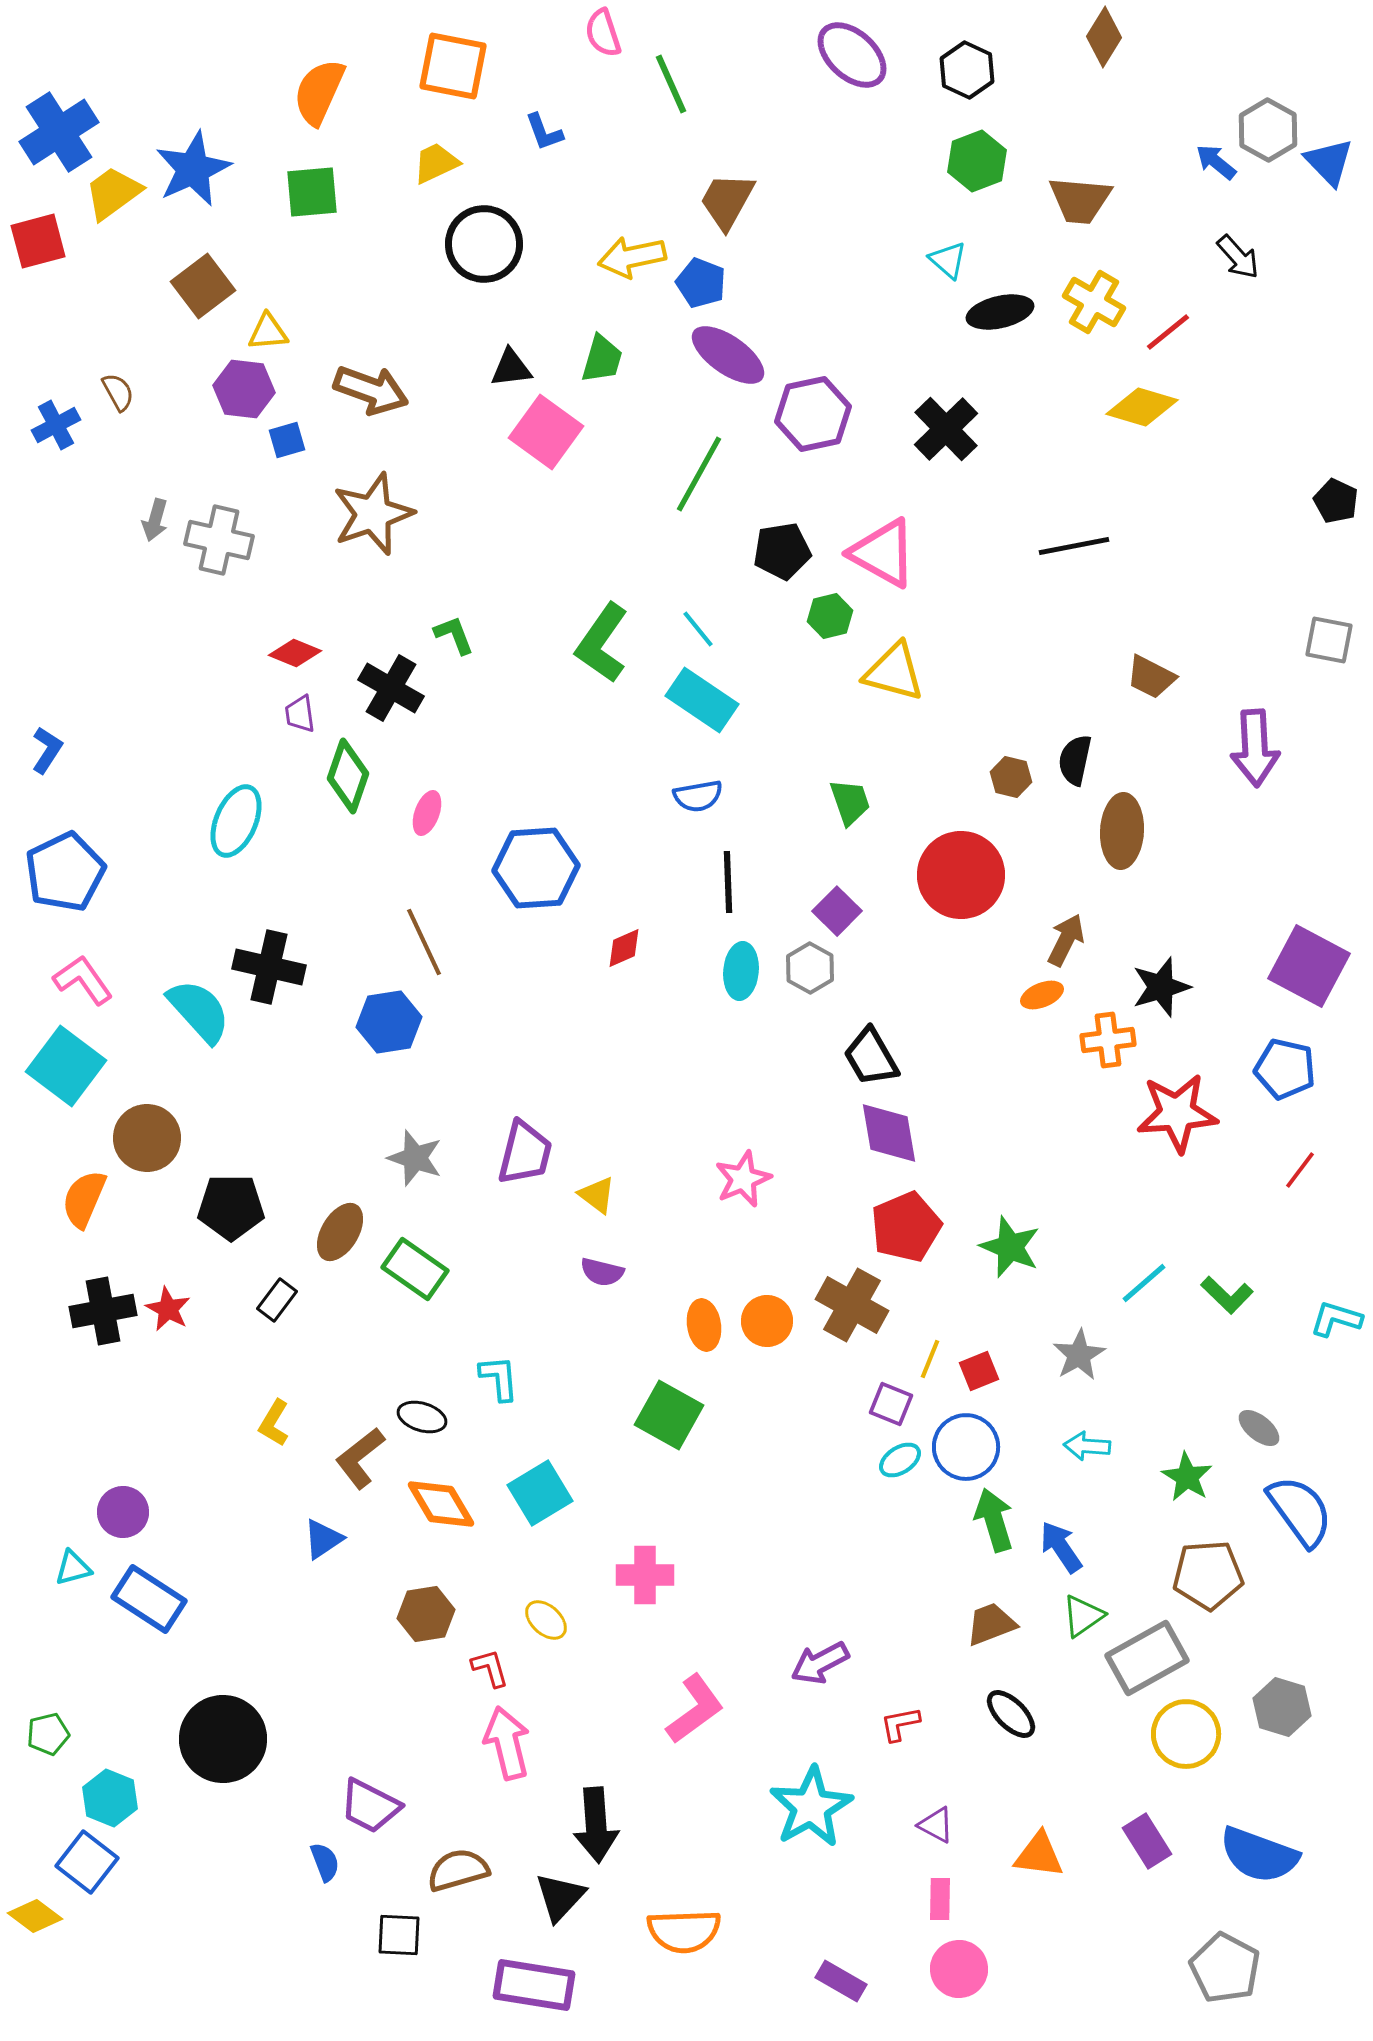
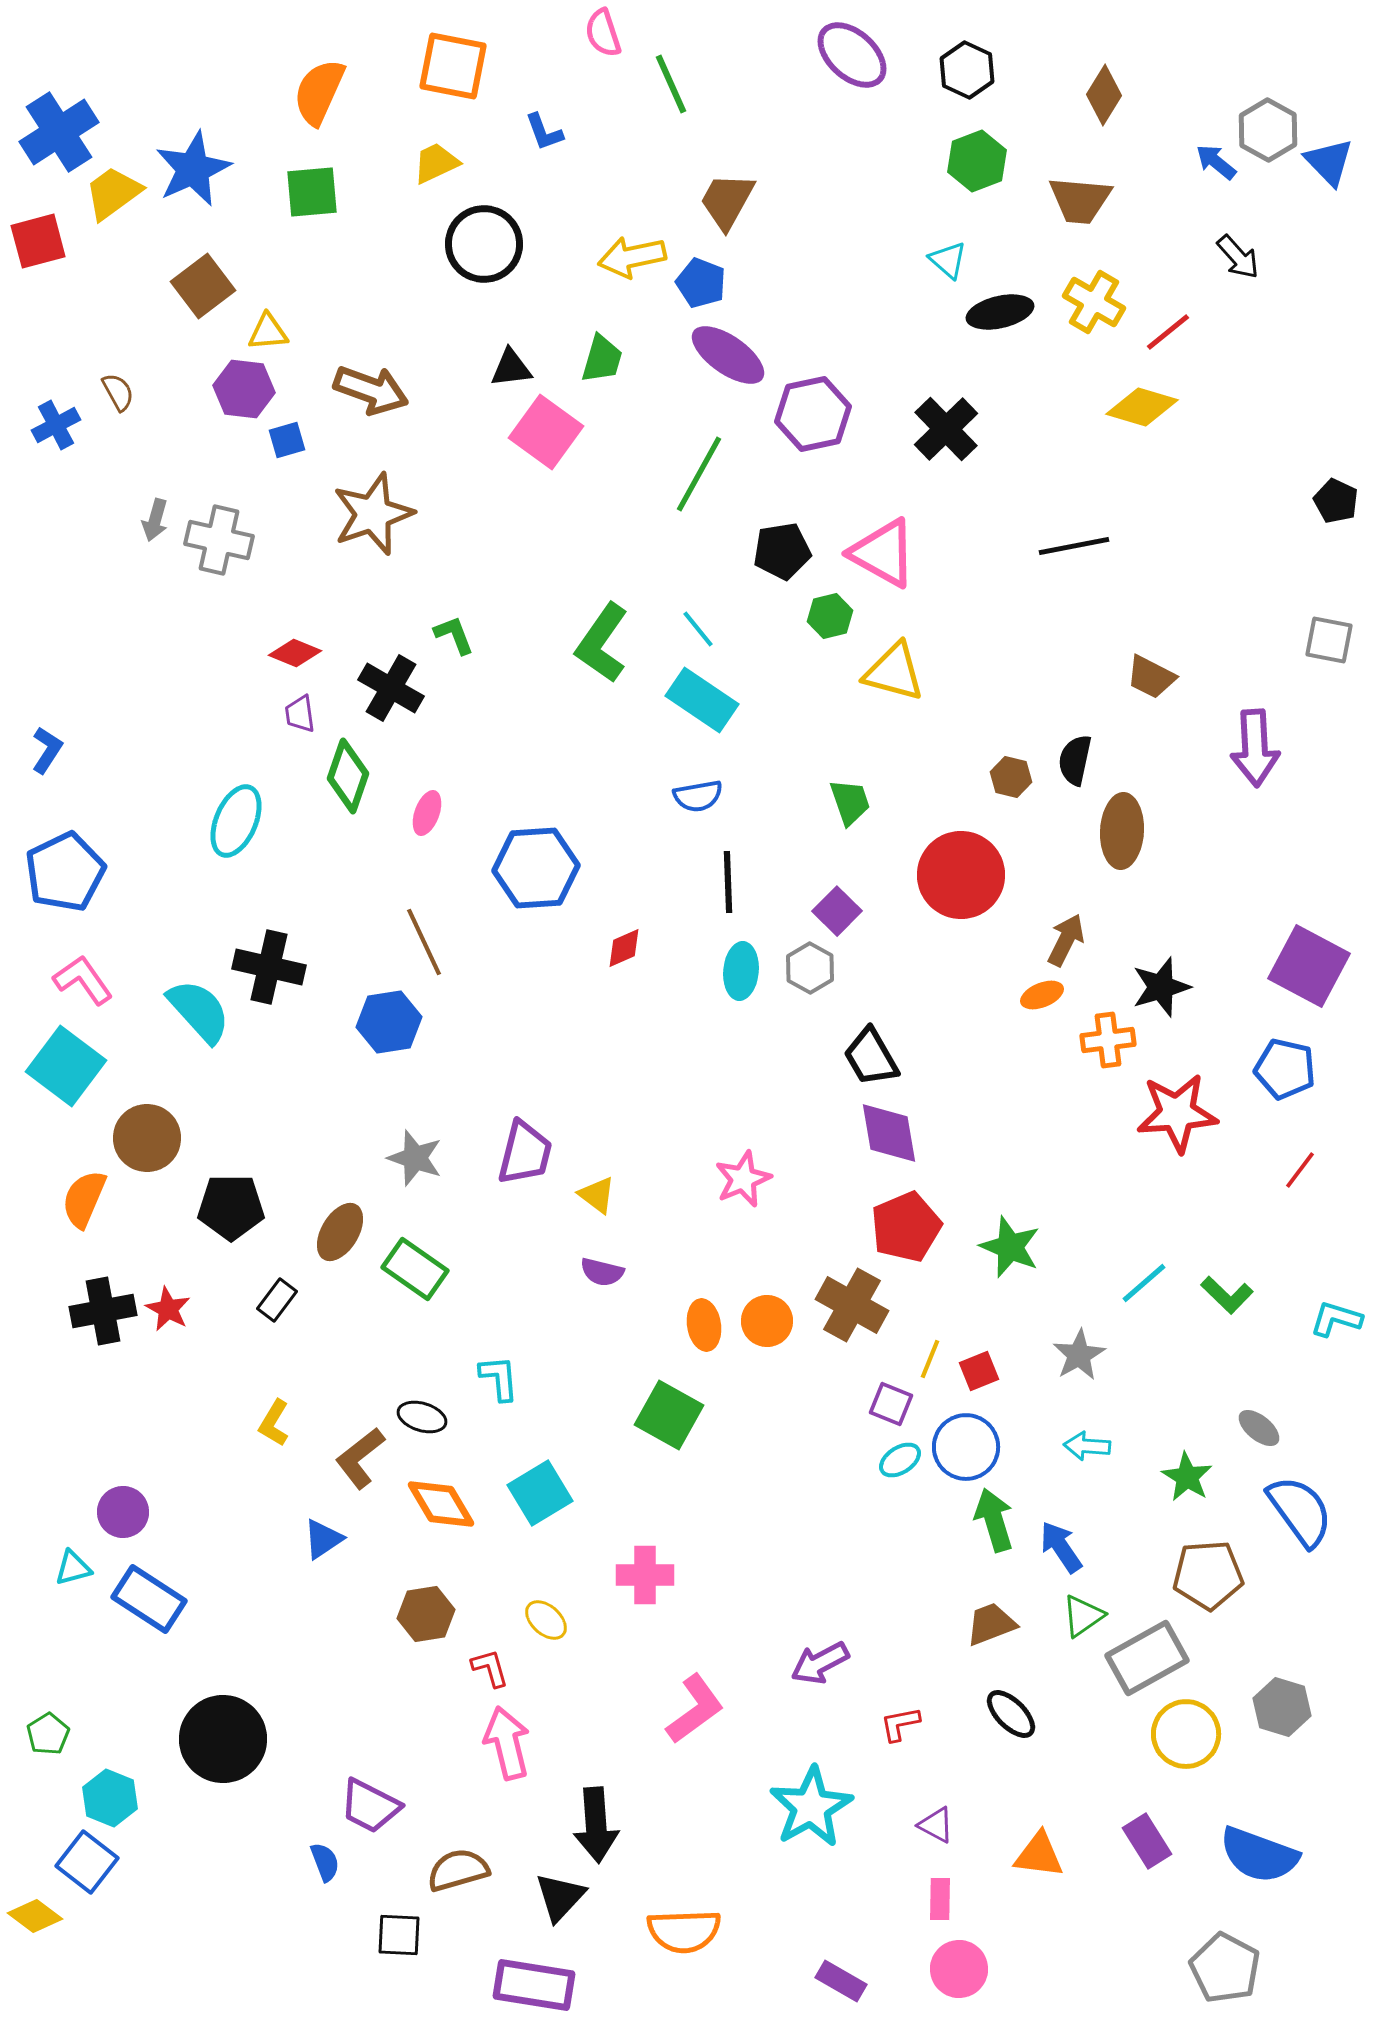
brown diamond at (1104, 37): moved 58 px down
green pentagon at (48, 1734): rotated 18 degrees counterclockwise
